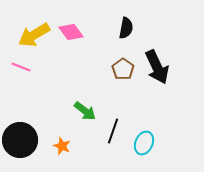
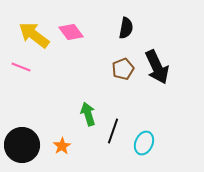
yellow arrow: rotated 68 degrees clockwise
brown pentagon: rotated 15 degrees clockwise
green arrow: moved 3 px right, 3 px down; rotated 145 degrees counterclockwise
black circle: moved 2 px right, 5 px down
orange star: rotated 18 degrees clockwise
